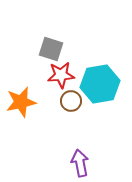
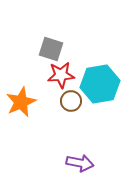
orange star: rotated 12 degrees counterclockwise
purple arrow: rotated 112 degrees clockwise
